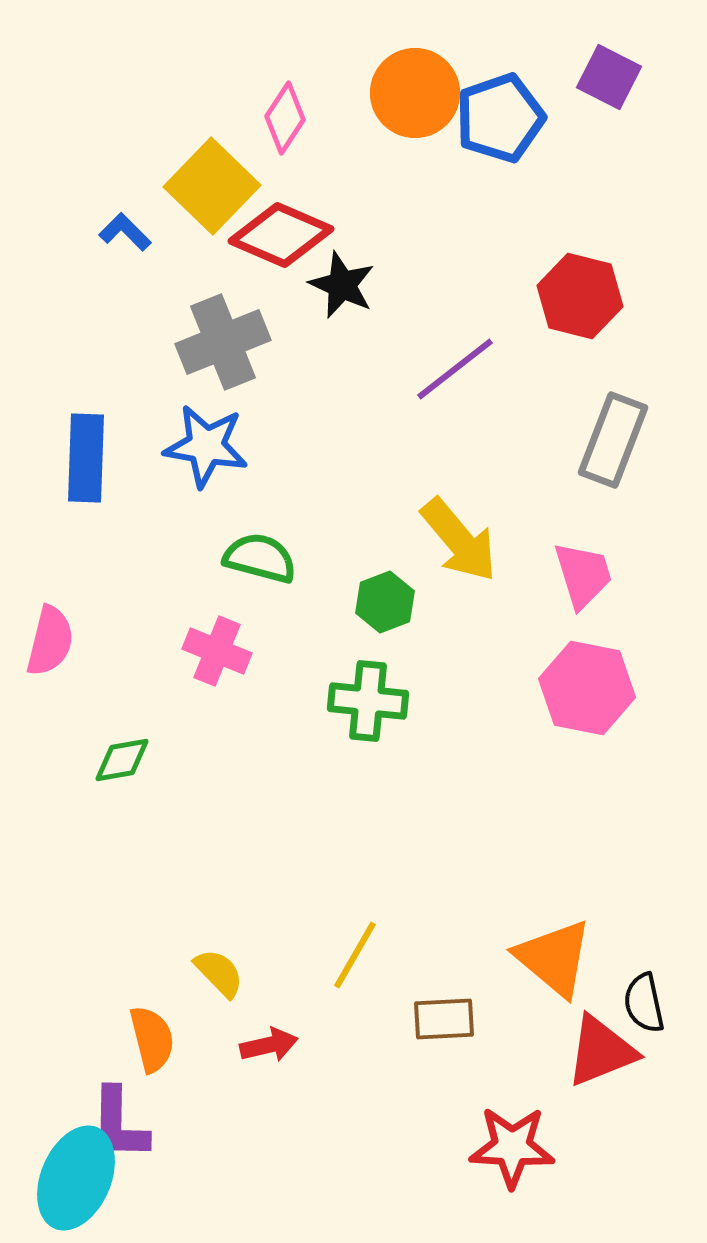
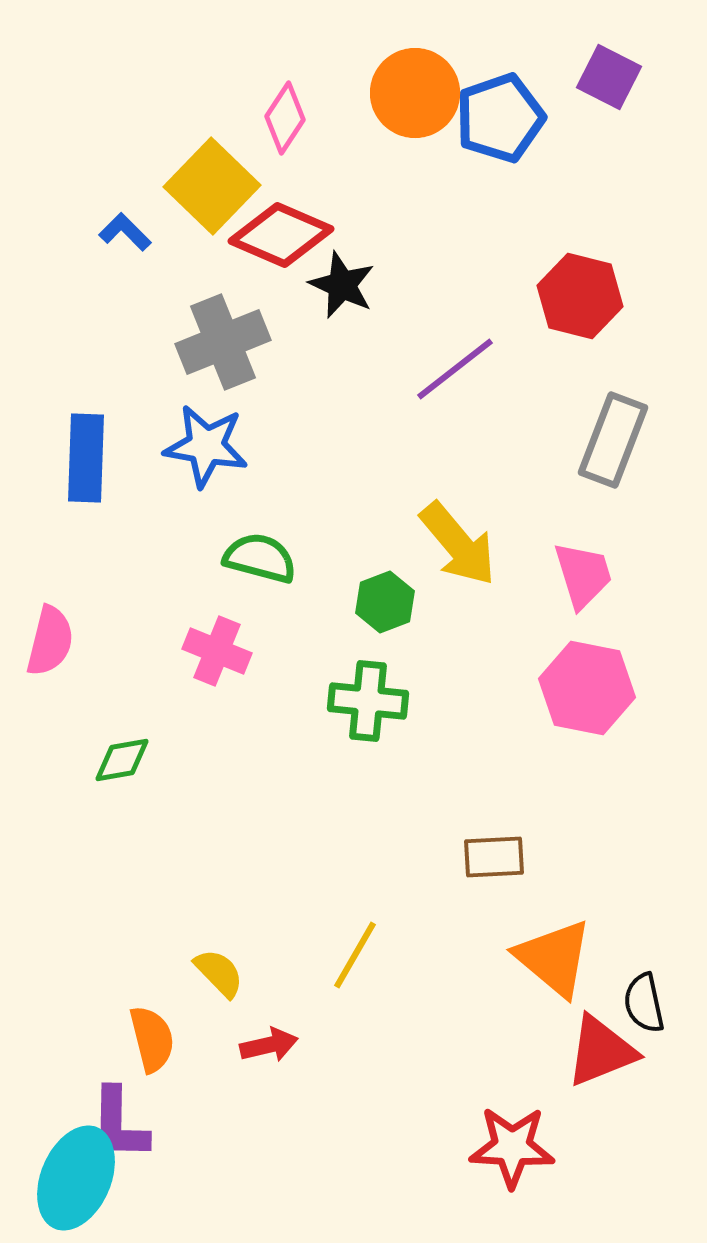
yellow arrow: moved 1 px left, 4 px down
brown rectangle: moved 50 px right, 162 px up
